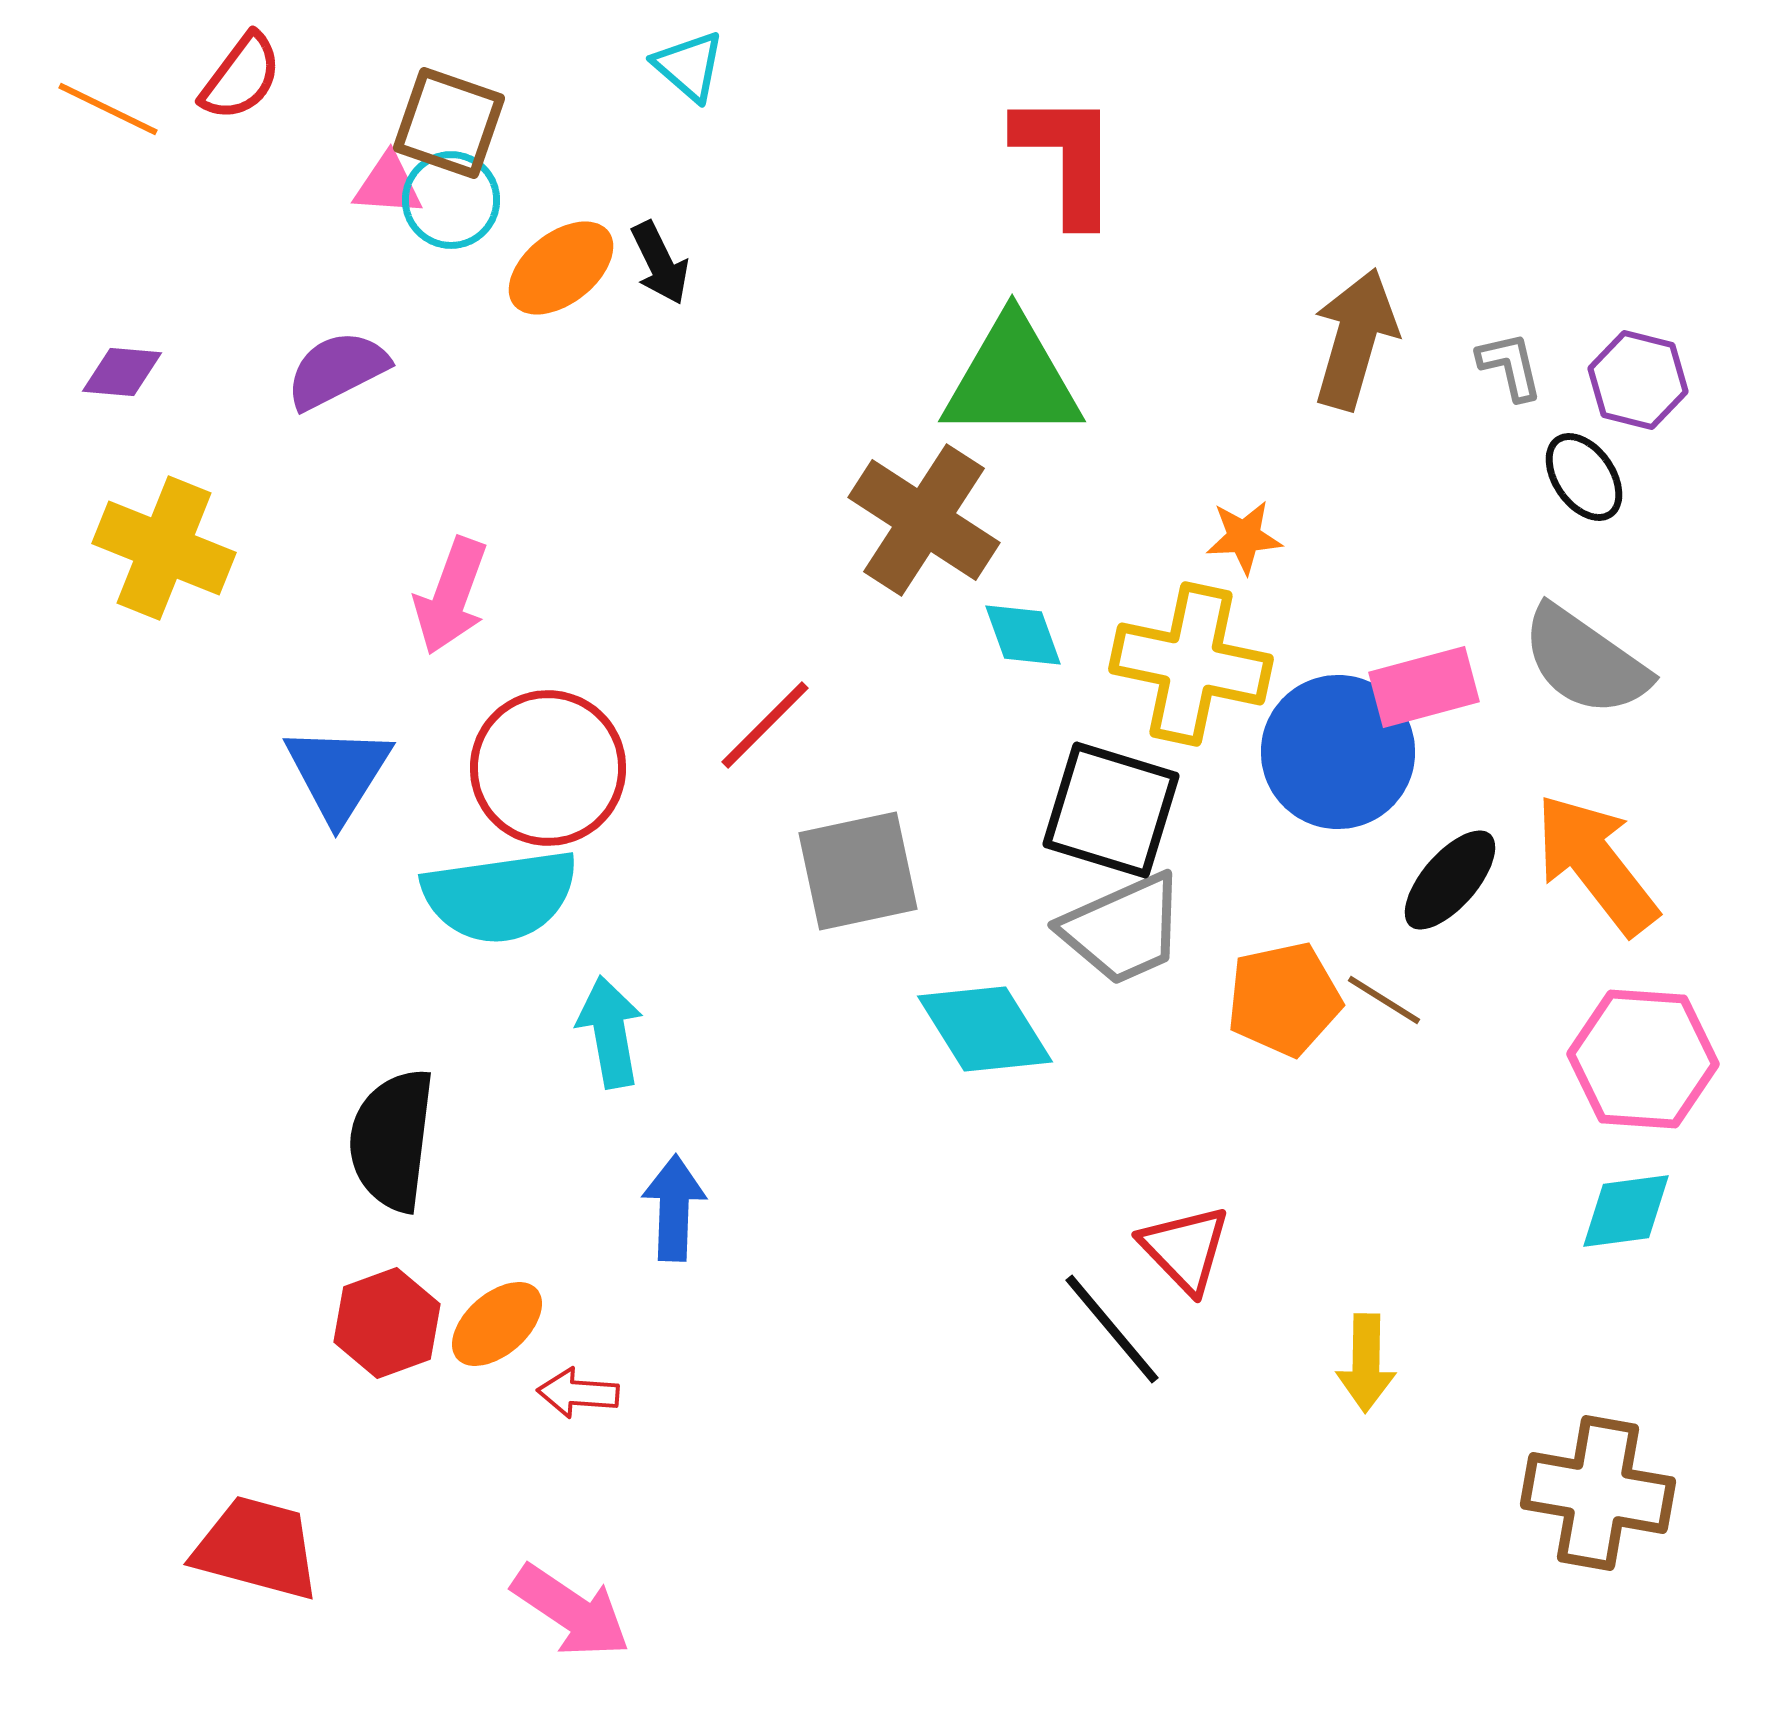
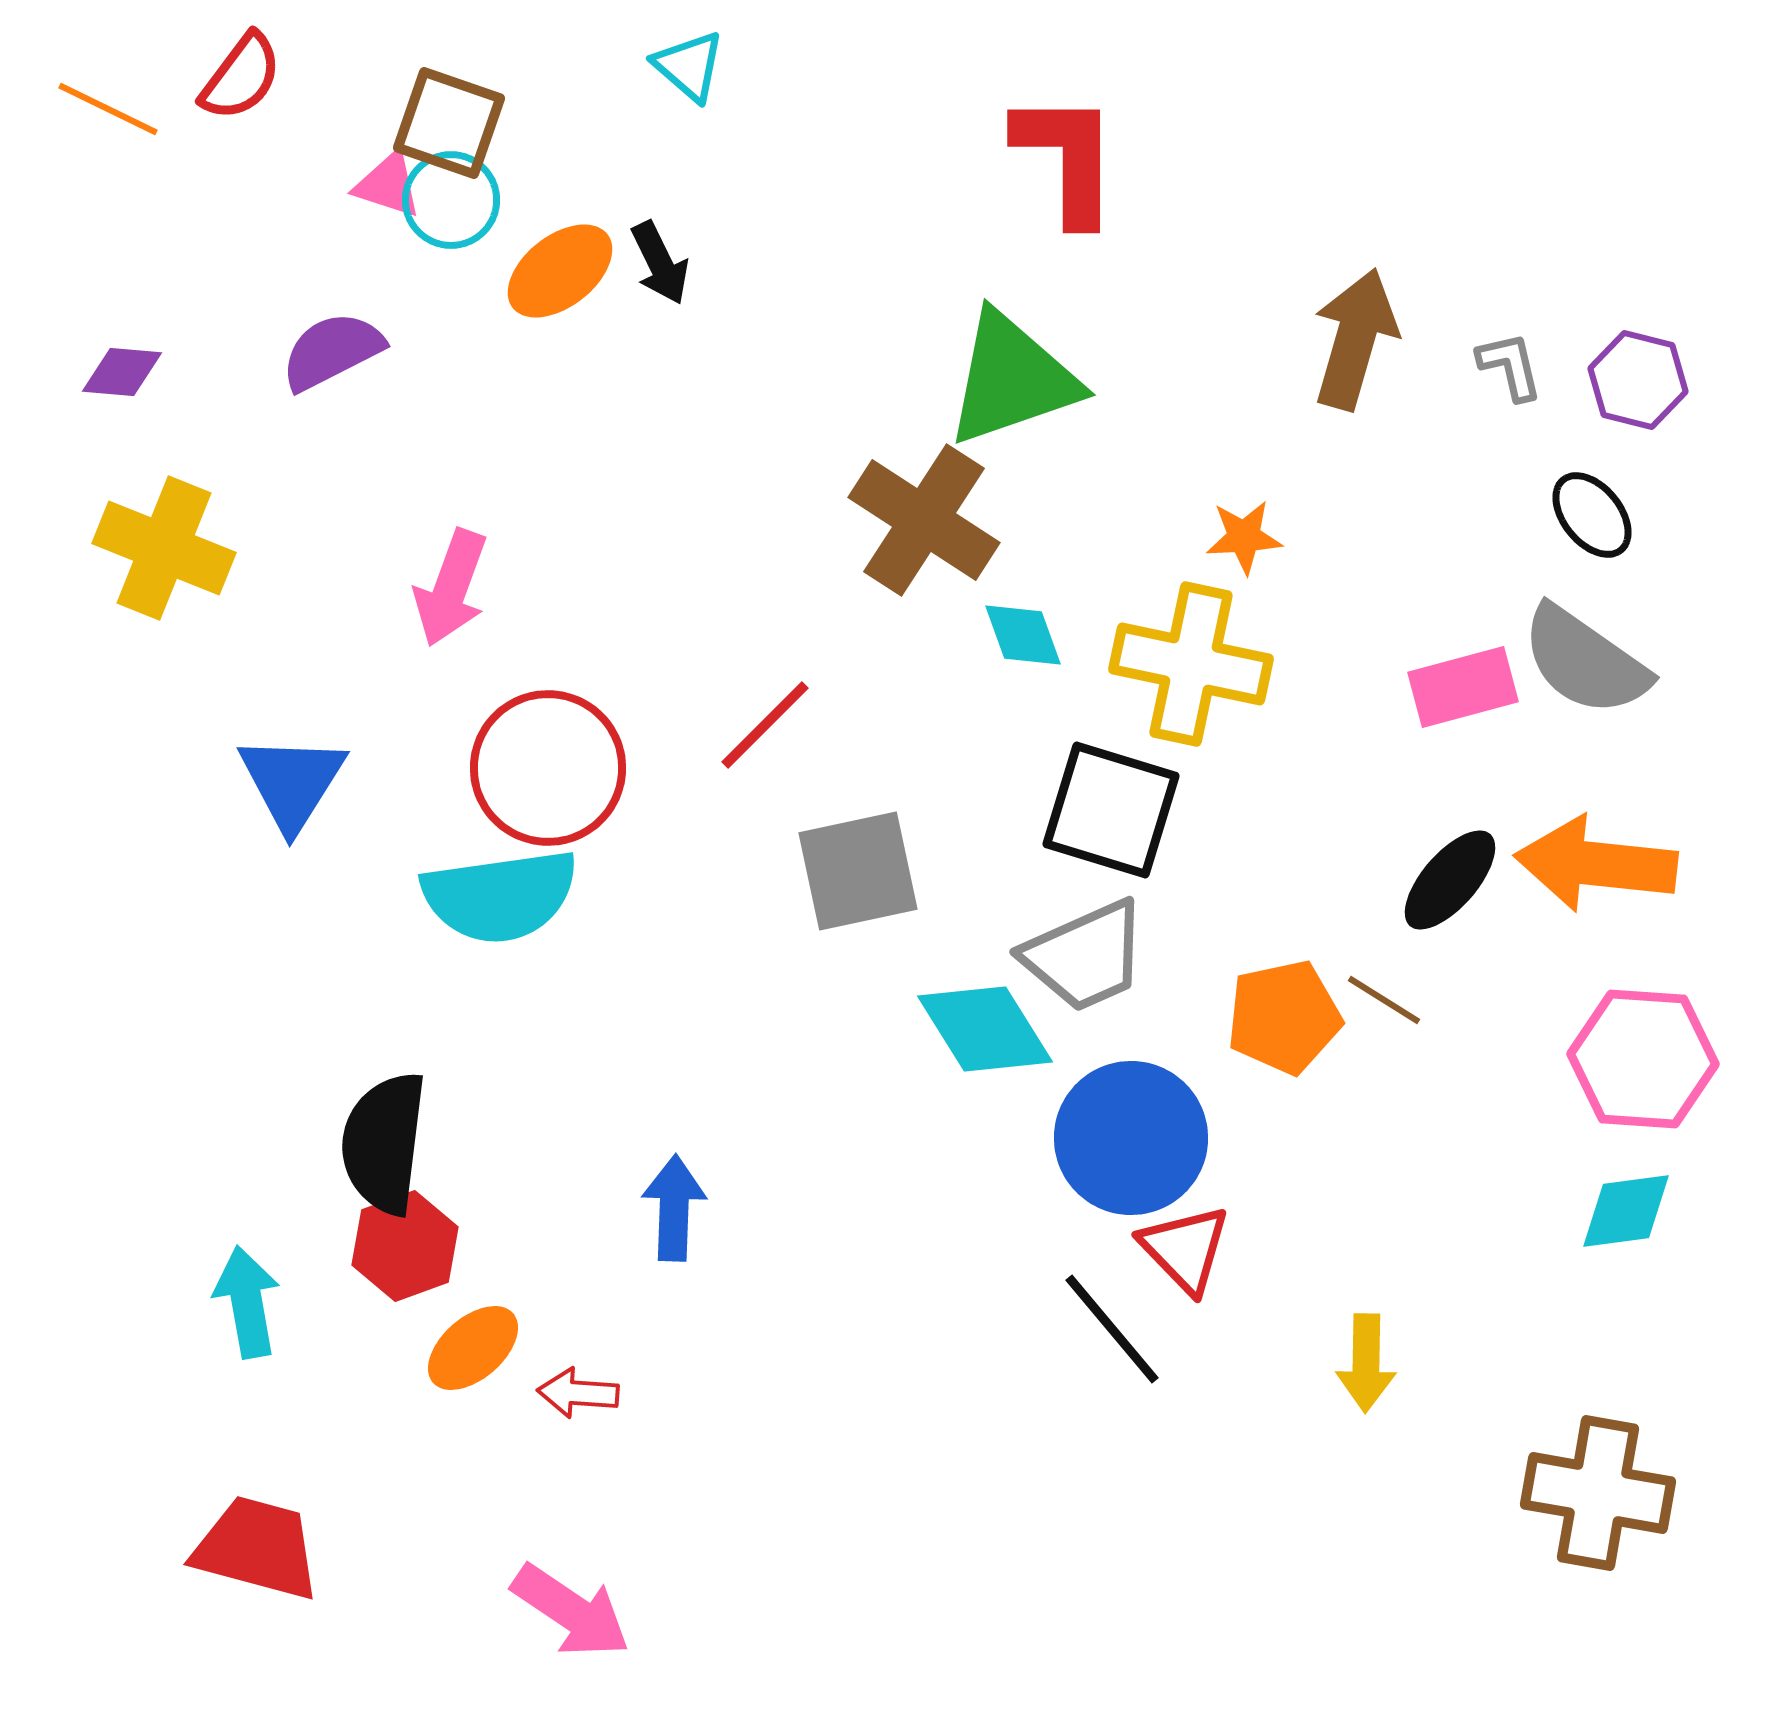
pink triangle at (388, 185): rotated 14 degrees clockwise
orange ellipse at (561, 268): moved 1 px left, 3 px down
purple semicircle at (337, 370): moved 5 px left, 19 px up
green triangle at (1012, 379): rotated 19 degrees counterclockwise
black ellipse at (1584, 477): moved 8 px right, 38 px down; rotated 4 degrees counterclockwise
pink arrow at (451, 596): moved 8 px up
pink rectangle at (1424, 687): moved 39 px right
blue circle at (1338, 752): moved 207 px left, 386 px down
blue triangle at (338, 773): moved 46 px left, 9 px down
orange arrow at (1596, 864): rotated 46 degrees counterclockwise
gray trapezoid at (1123, 929): moved 38 px left, 27 px down
orange pentagon at (1284, 999): moved 18 px down
cyan arrow at (610, 1032): moved 363 px left, 270 px down
black semicircle at (392, 1140): moved 8 px left, 3 px down
red hexagon at (387, 1323): moved 18 px right, 77 px up
orange ellipse at (497, 1324): moved 24 px left, 24 px down
